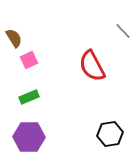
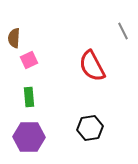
gray line: rotated 18 degrees clockwise
brown semicircle: rotated 144 degrees counterclockwise
green rectangle: rotated 72 degrees counterclockwise
black hexagon: moved 20 px left, 6 px up
